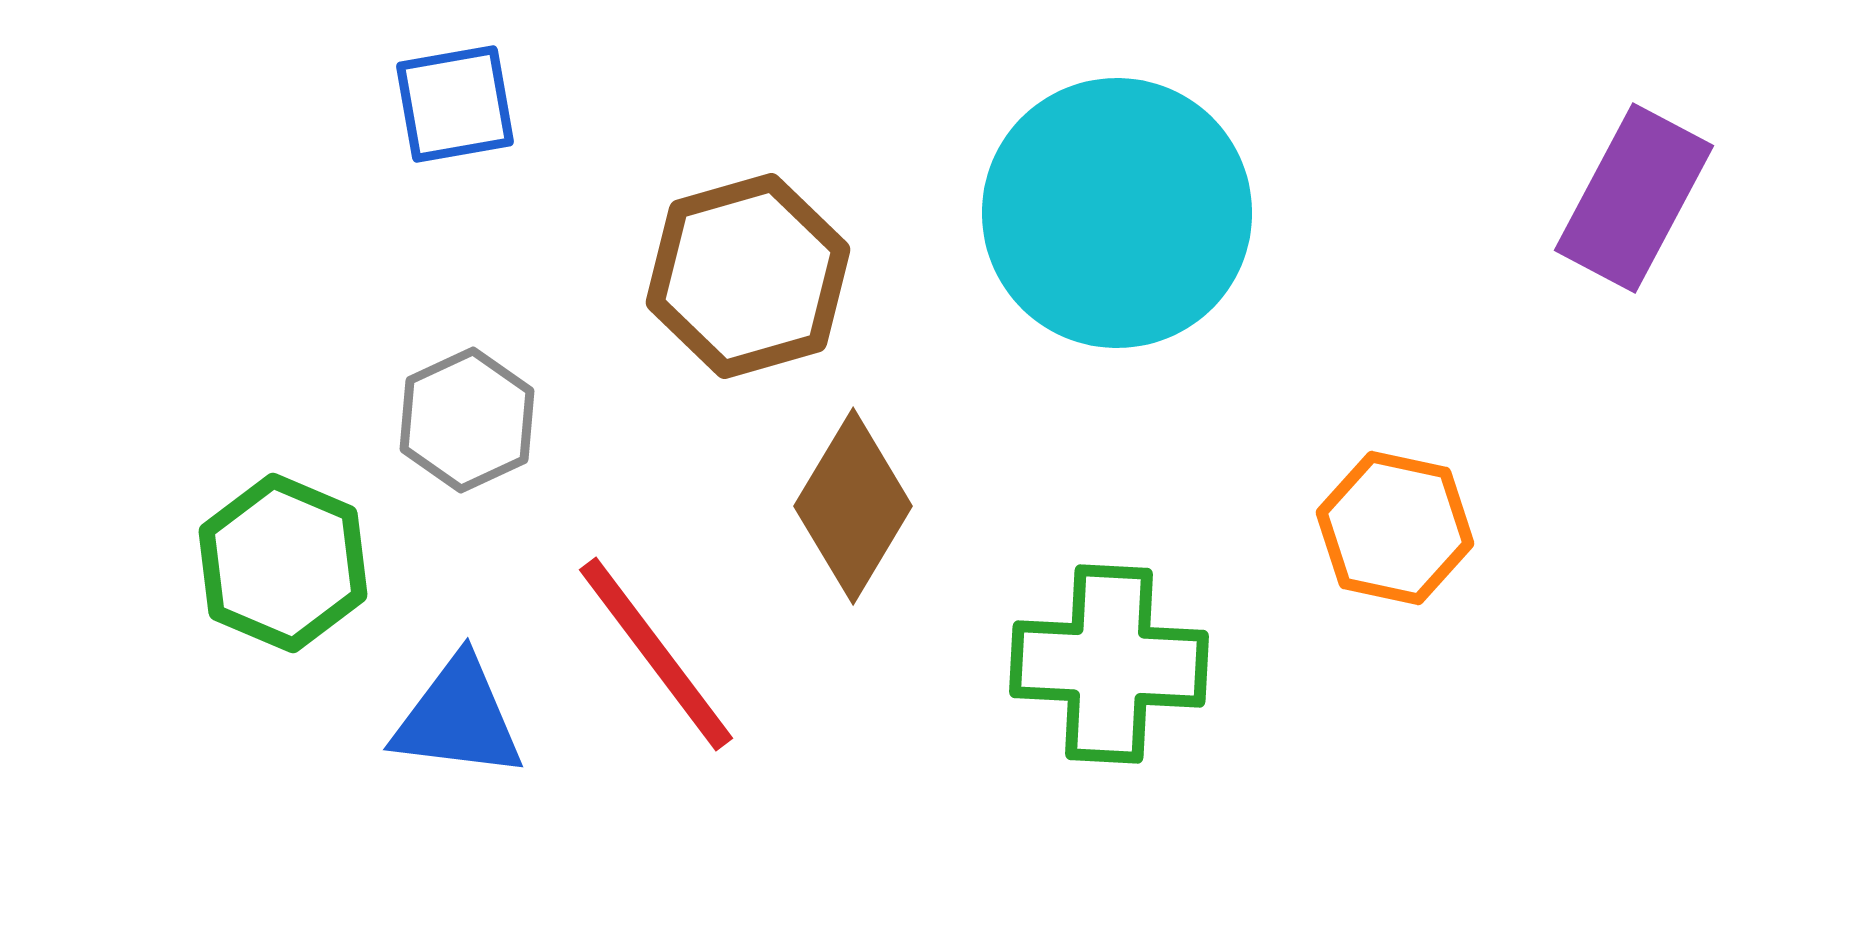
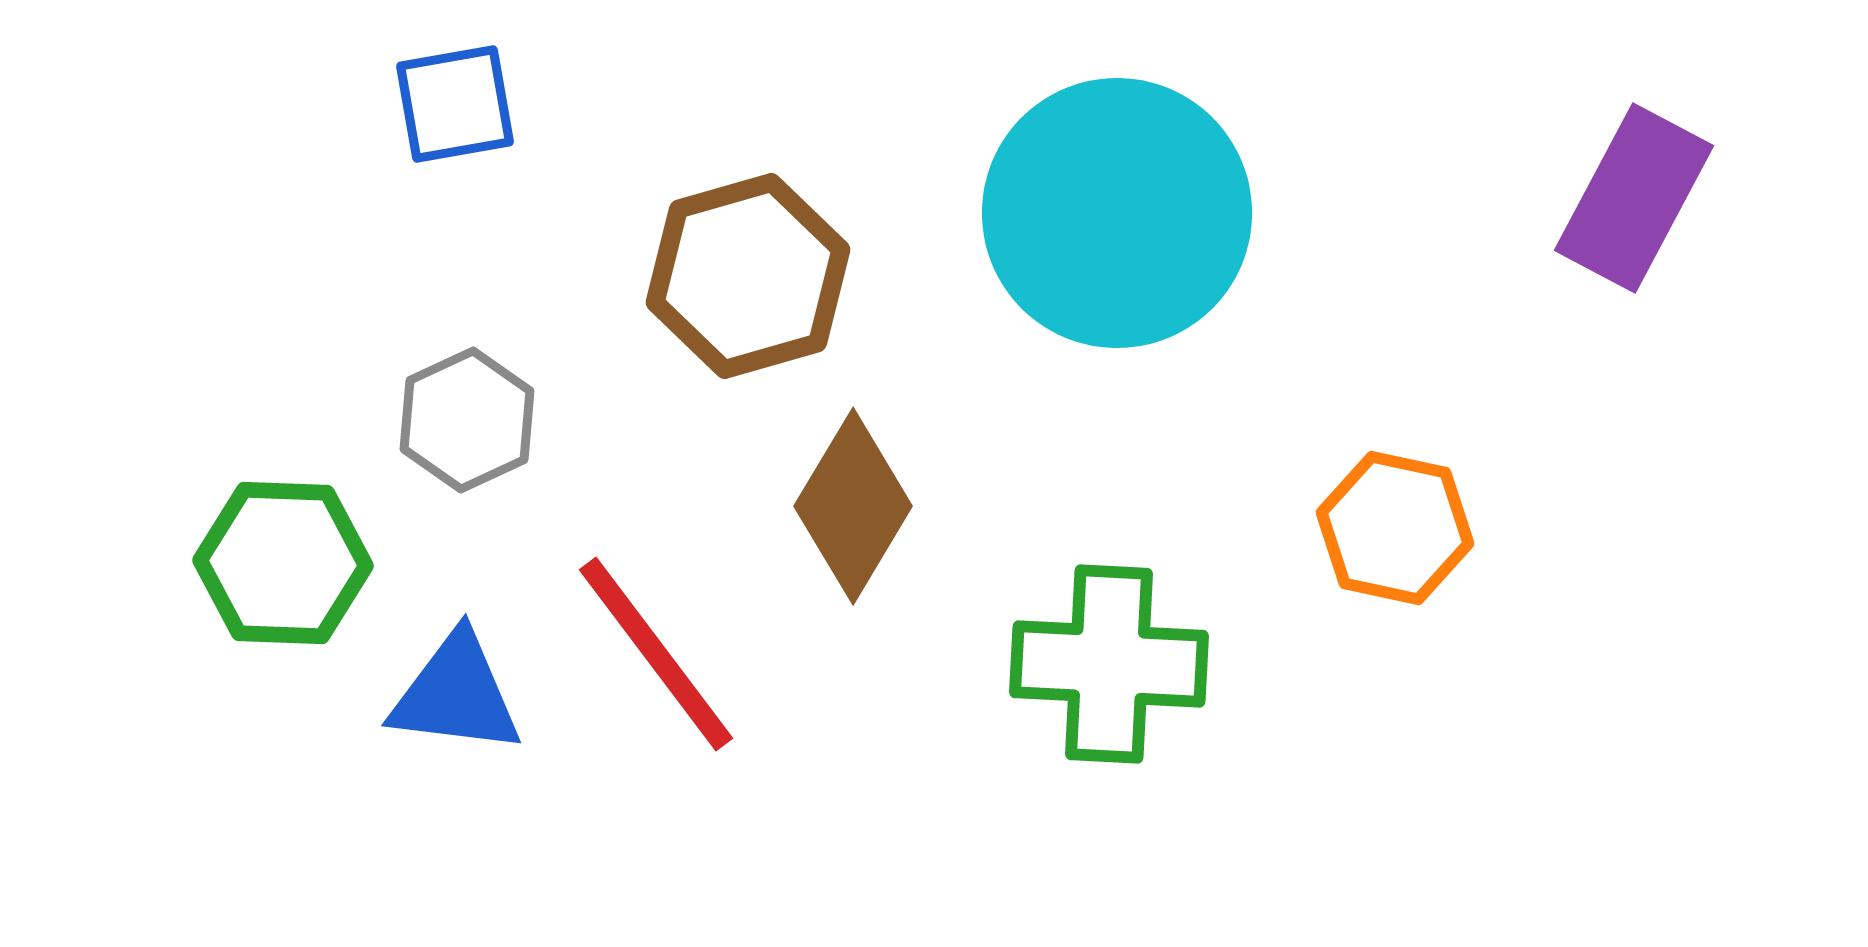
green hexagon: rotated 21 degrees counterclockwise
blue triangle: moved 2 px left, 24 px up
